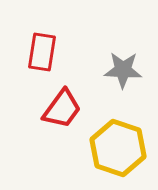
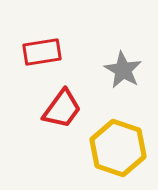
red rectangle: rotated 72 degrees clockwise
gray star: rotated 27 degrees clockwise
